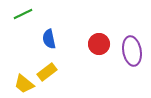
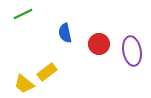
blue semicircle: moved 16 px right, 6 px up
